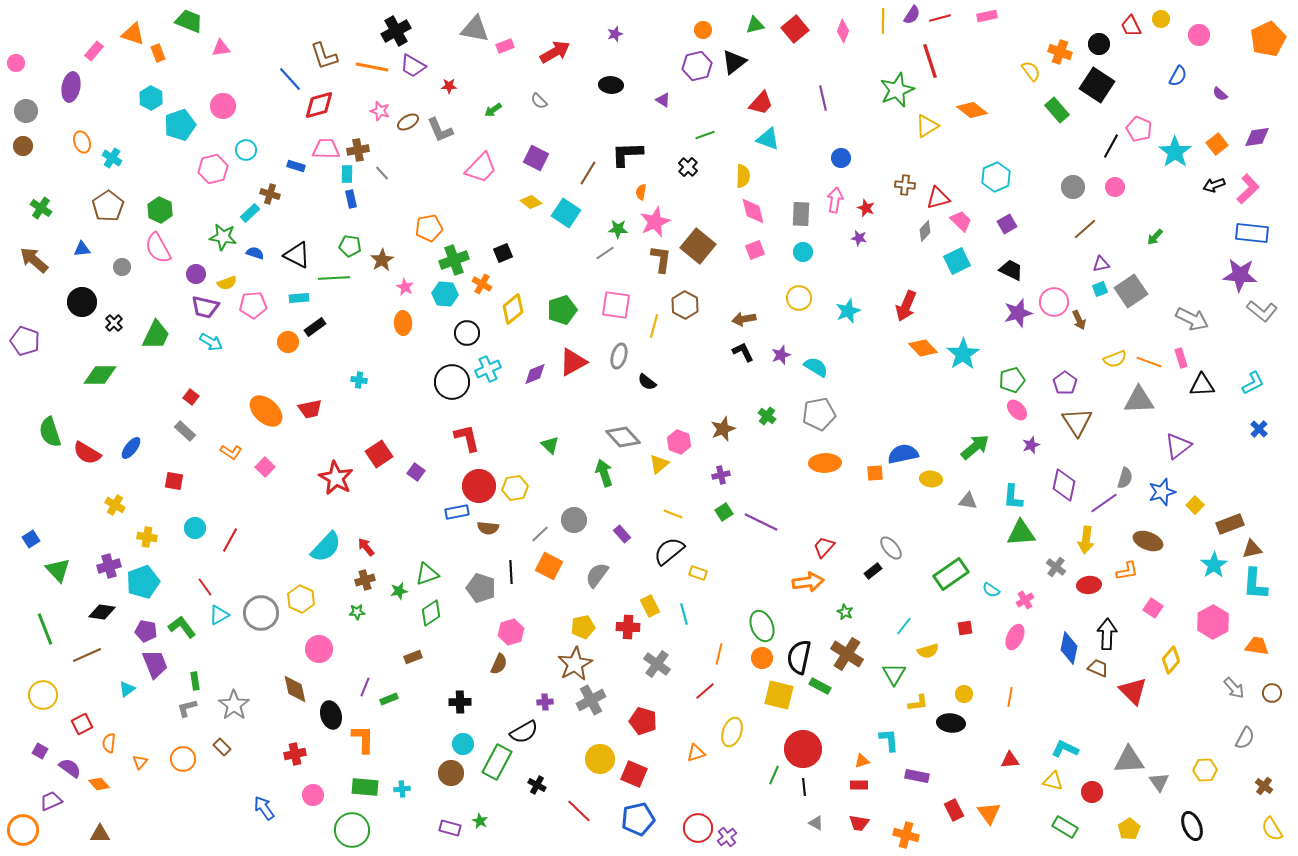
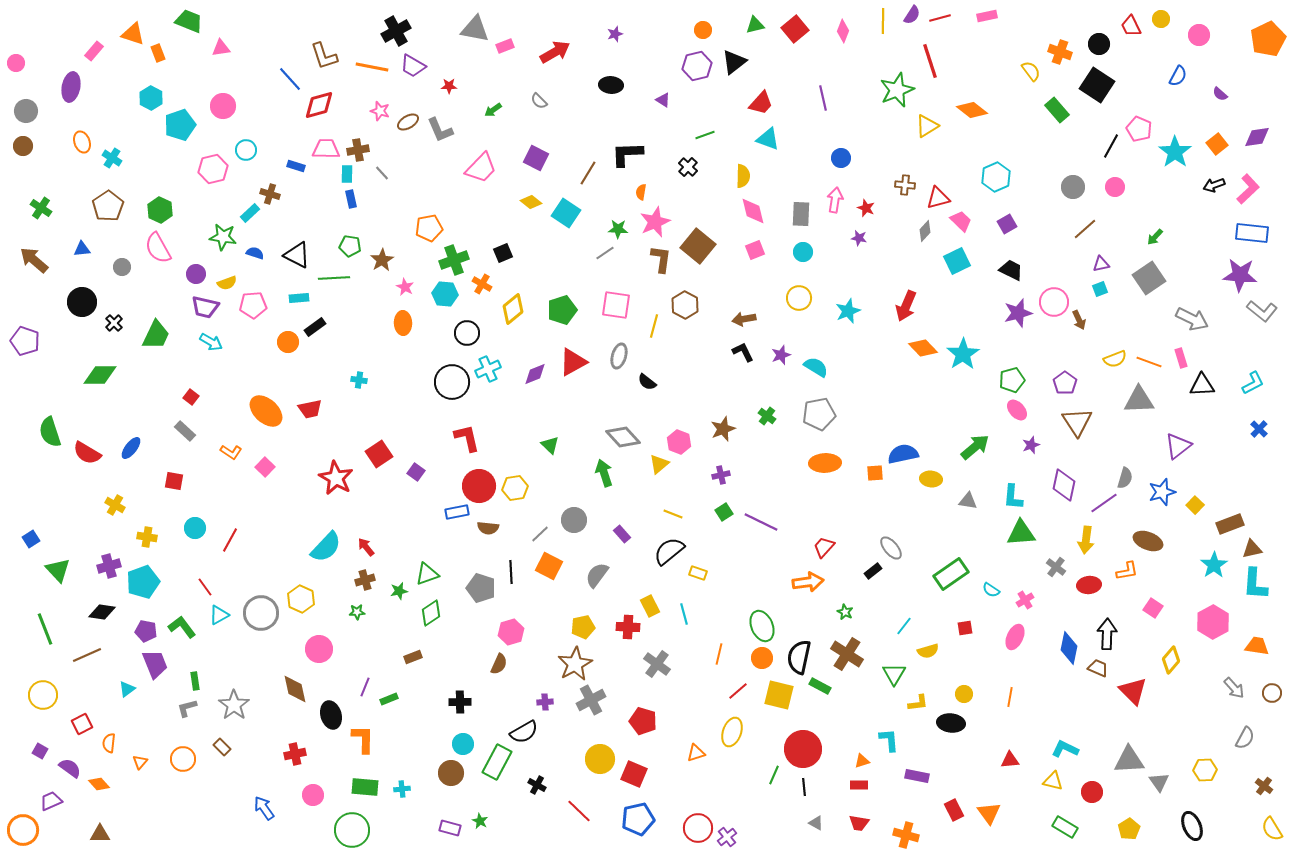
gray square at (1131, 291): moved 18 px right, 13 px up
red line at (705, 691): moved 33 px right
